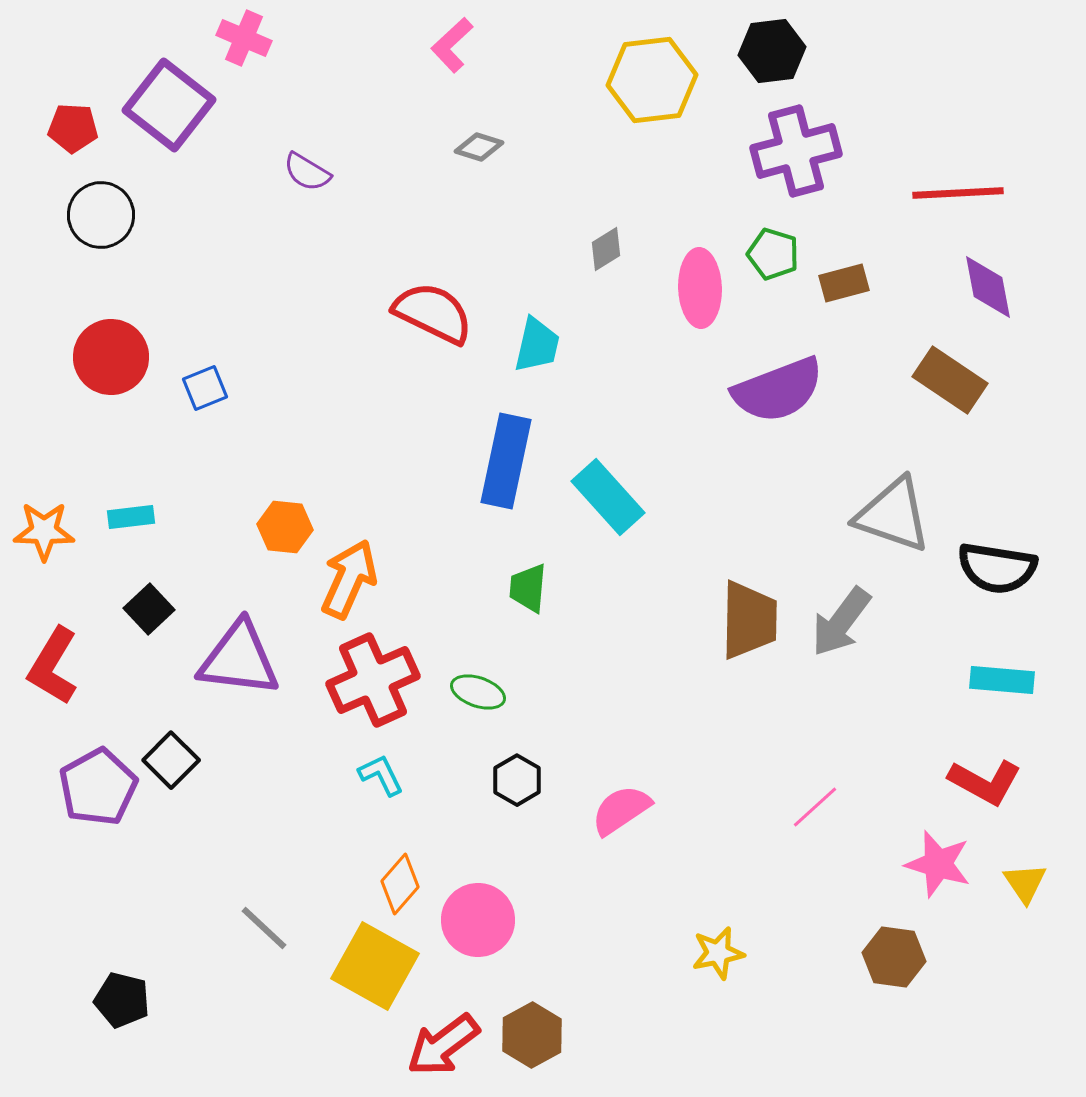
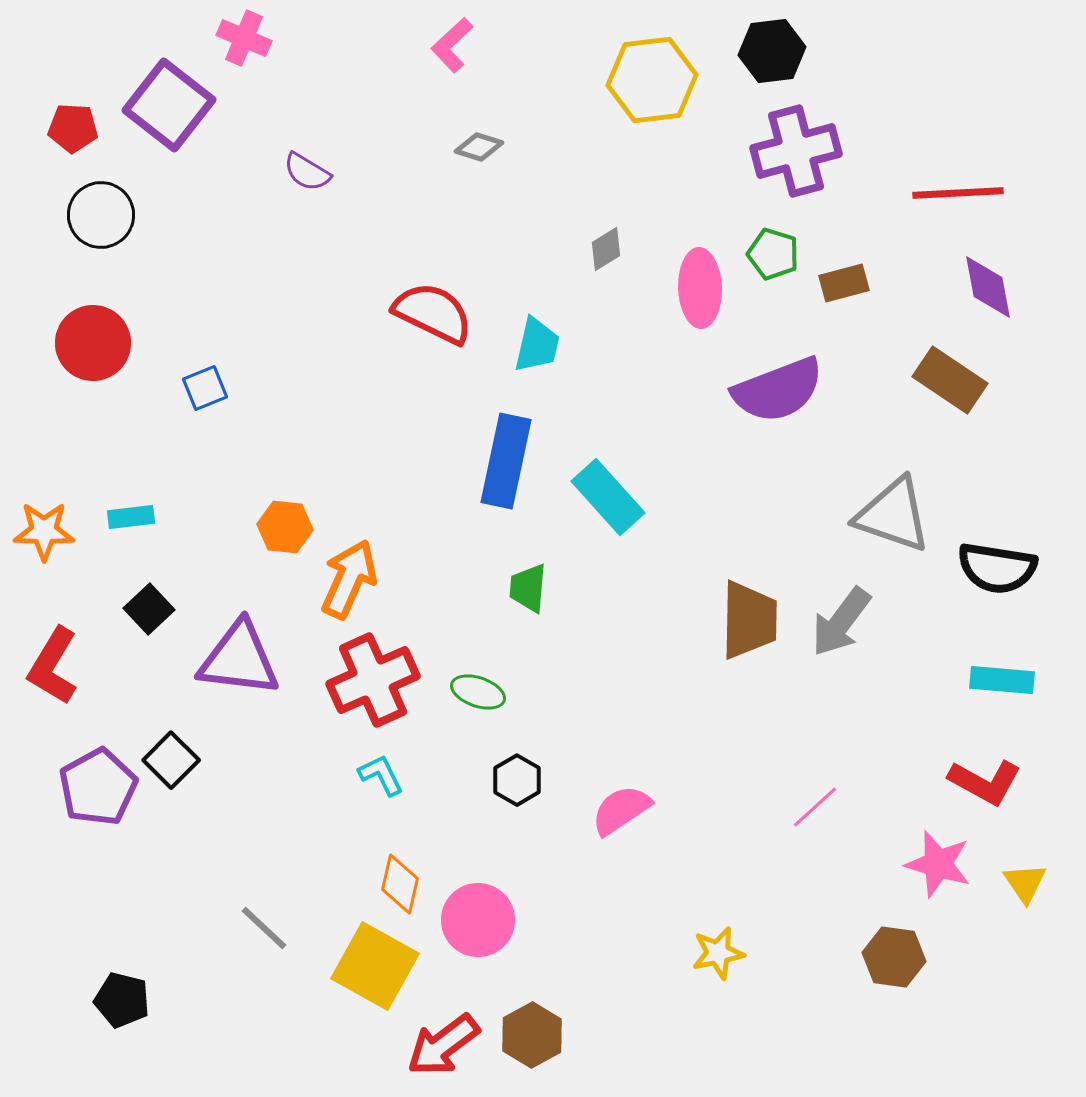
red circle at (111, 357): moved 18 px left, 14 px up
orange diamond at (400, 884): rotated 28 degrees counterclockwise
